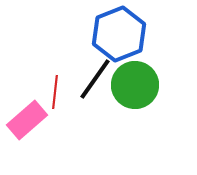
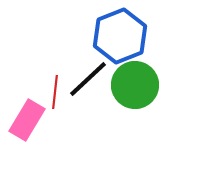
blue hexagon: moved 1 px right, 2 px down
black line: moved 7 px left; rotated 12 degrees clockwise
pink rectangle: rotated 18 degrees counterclockwise
